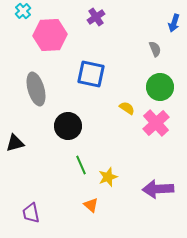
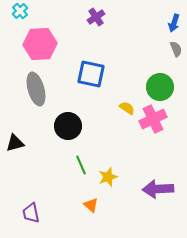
cyan cross: moved 3 px left
pink hexagon: moved 10 px left, 9 px down
gray semicircle: moved 21 px right
pink cross: moved 3 px left, 4 px up; rotated 16 degrees clockwise
